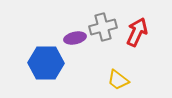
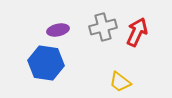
purple ellipse: moved 17 px left, 8 px up
blue hexagon: rotated 8 degrees clockwise
yellow trapezoid: moved 2 px right, 2 px down
